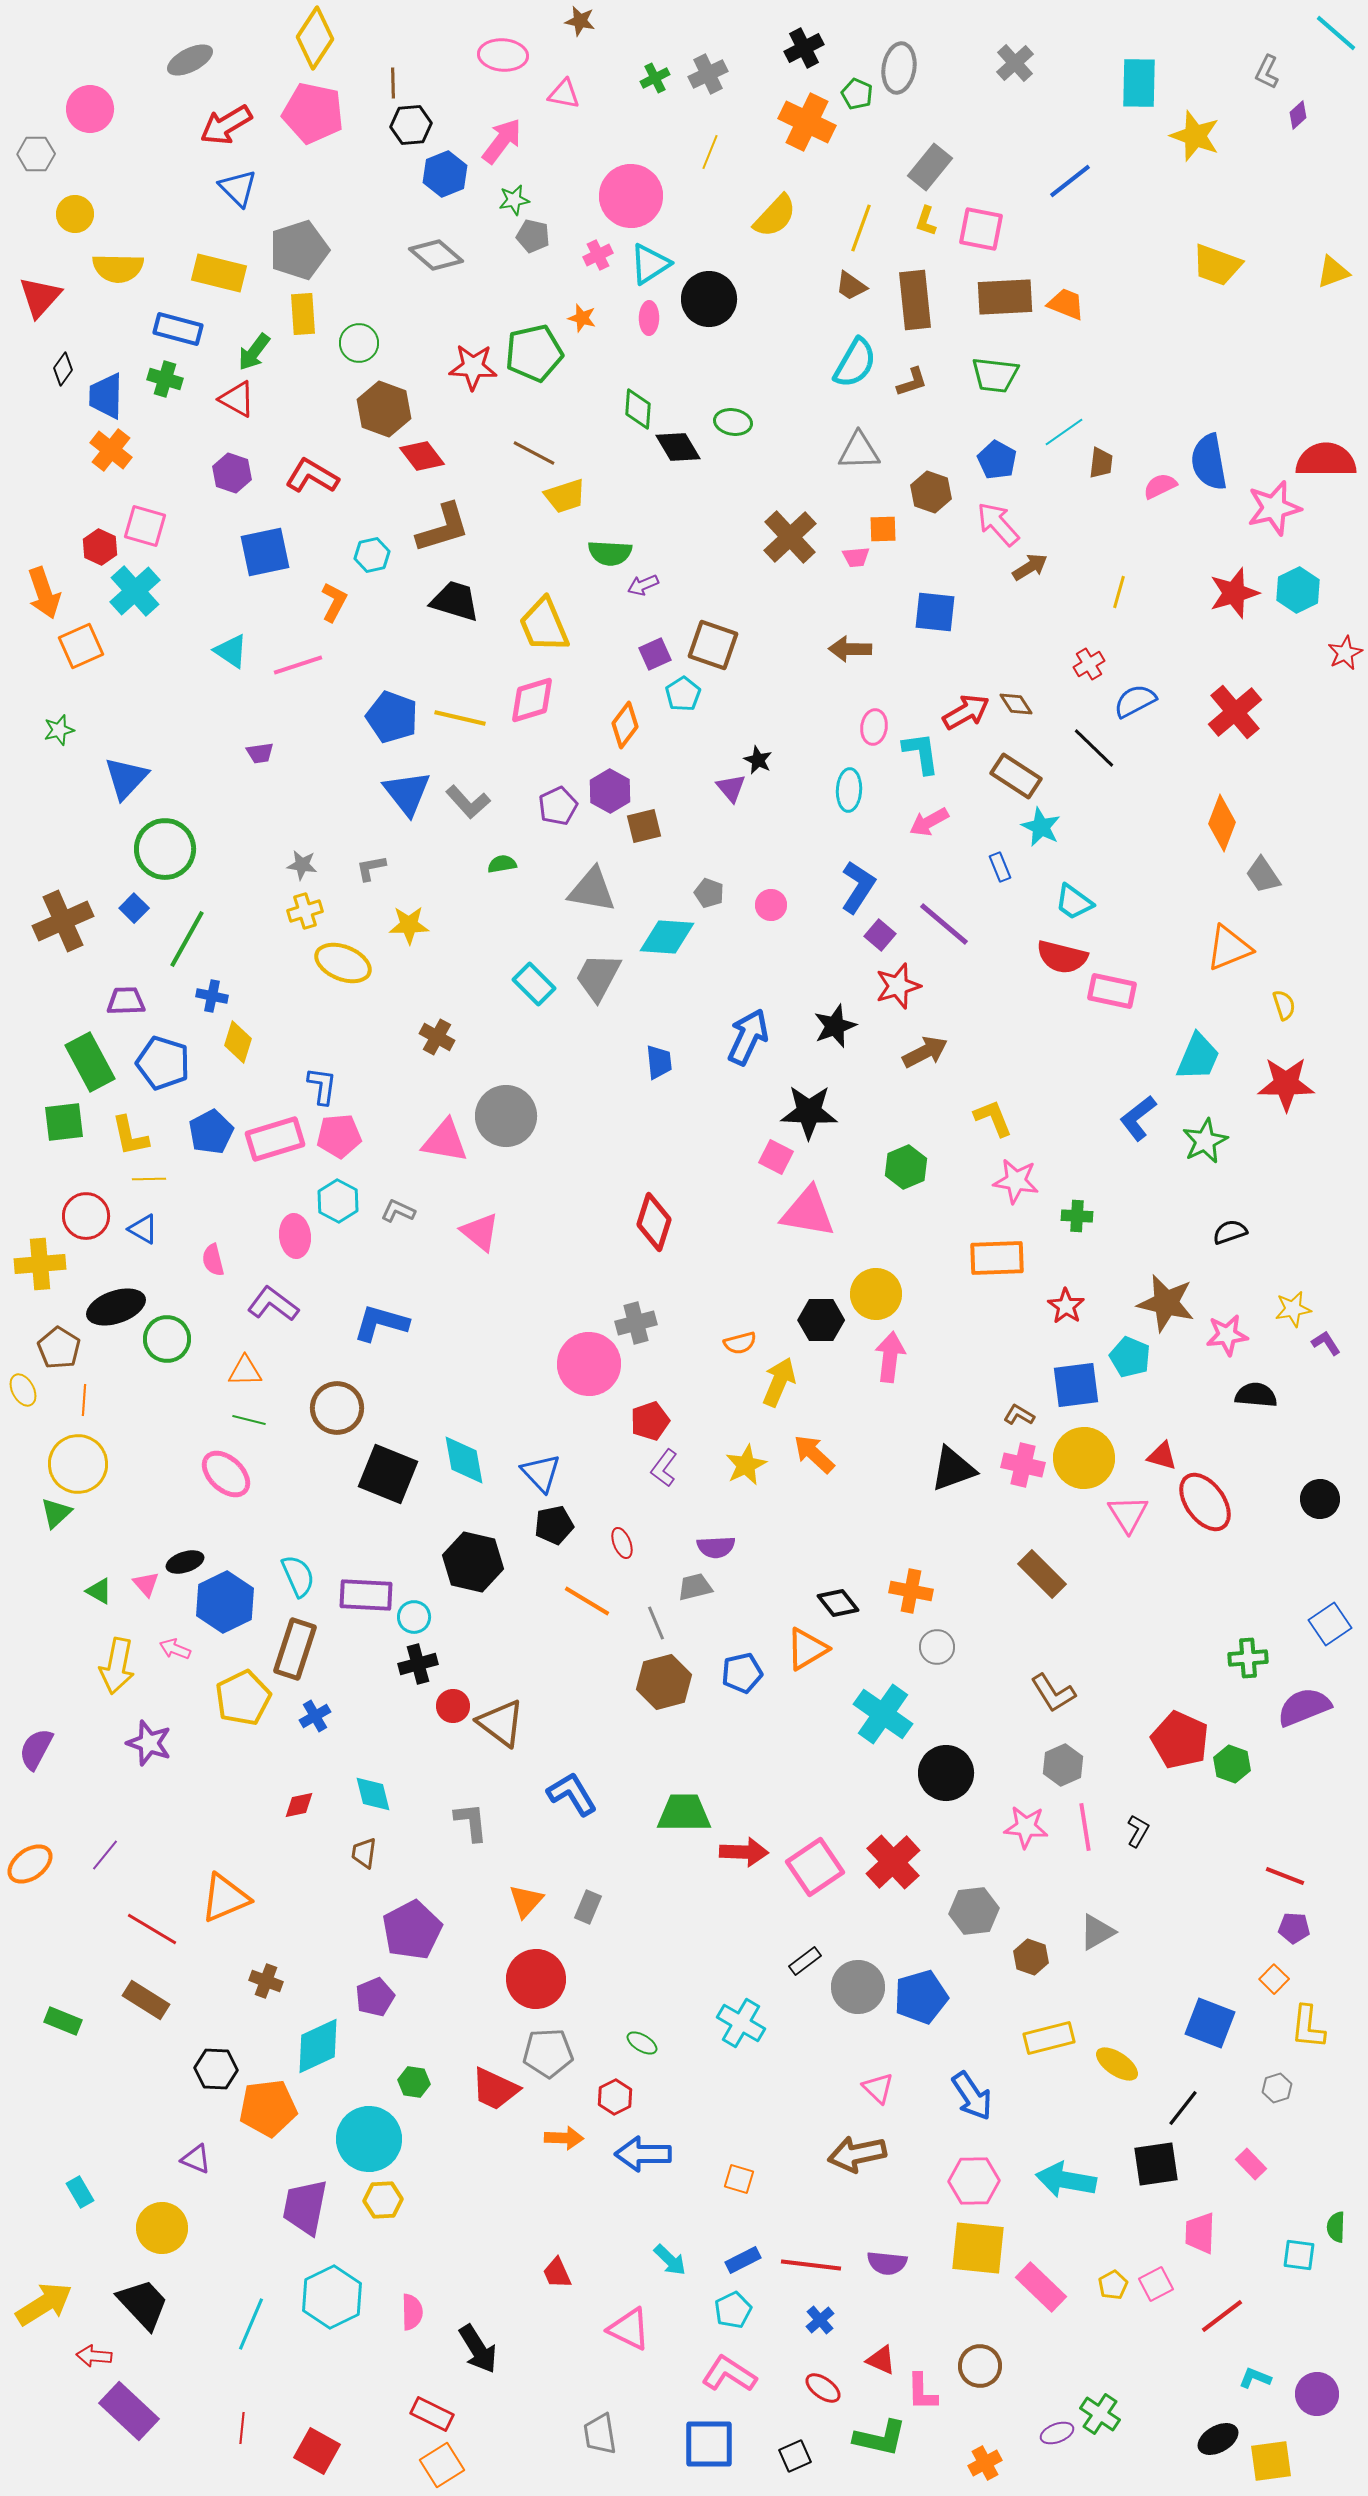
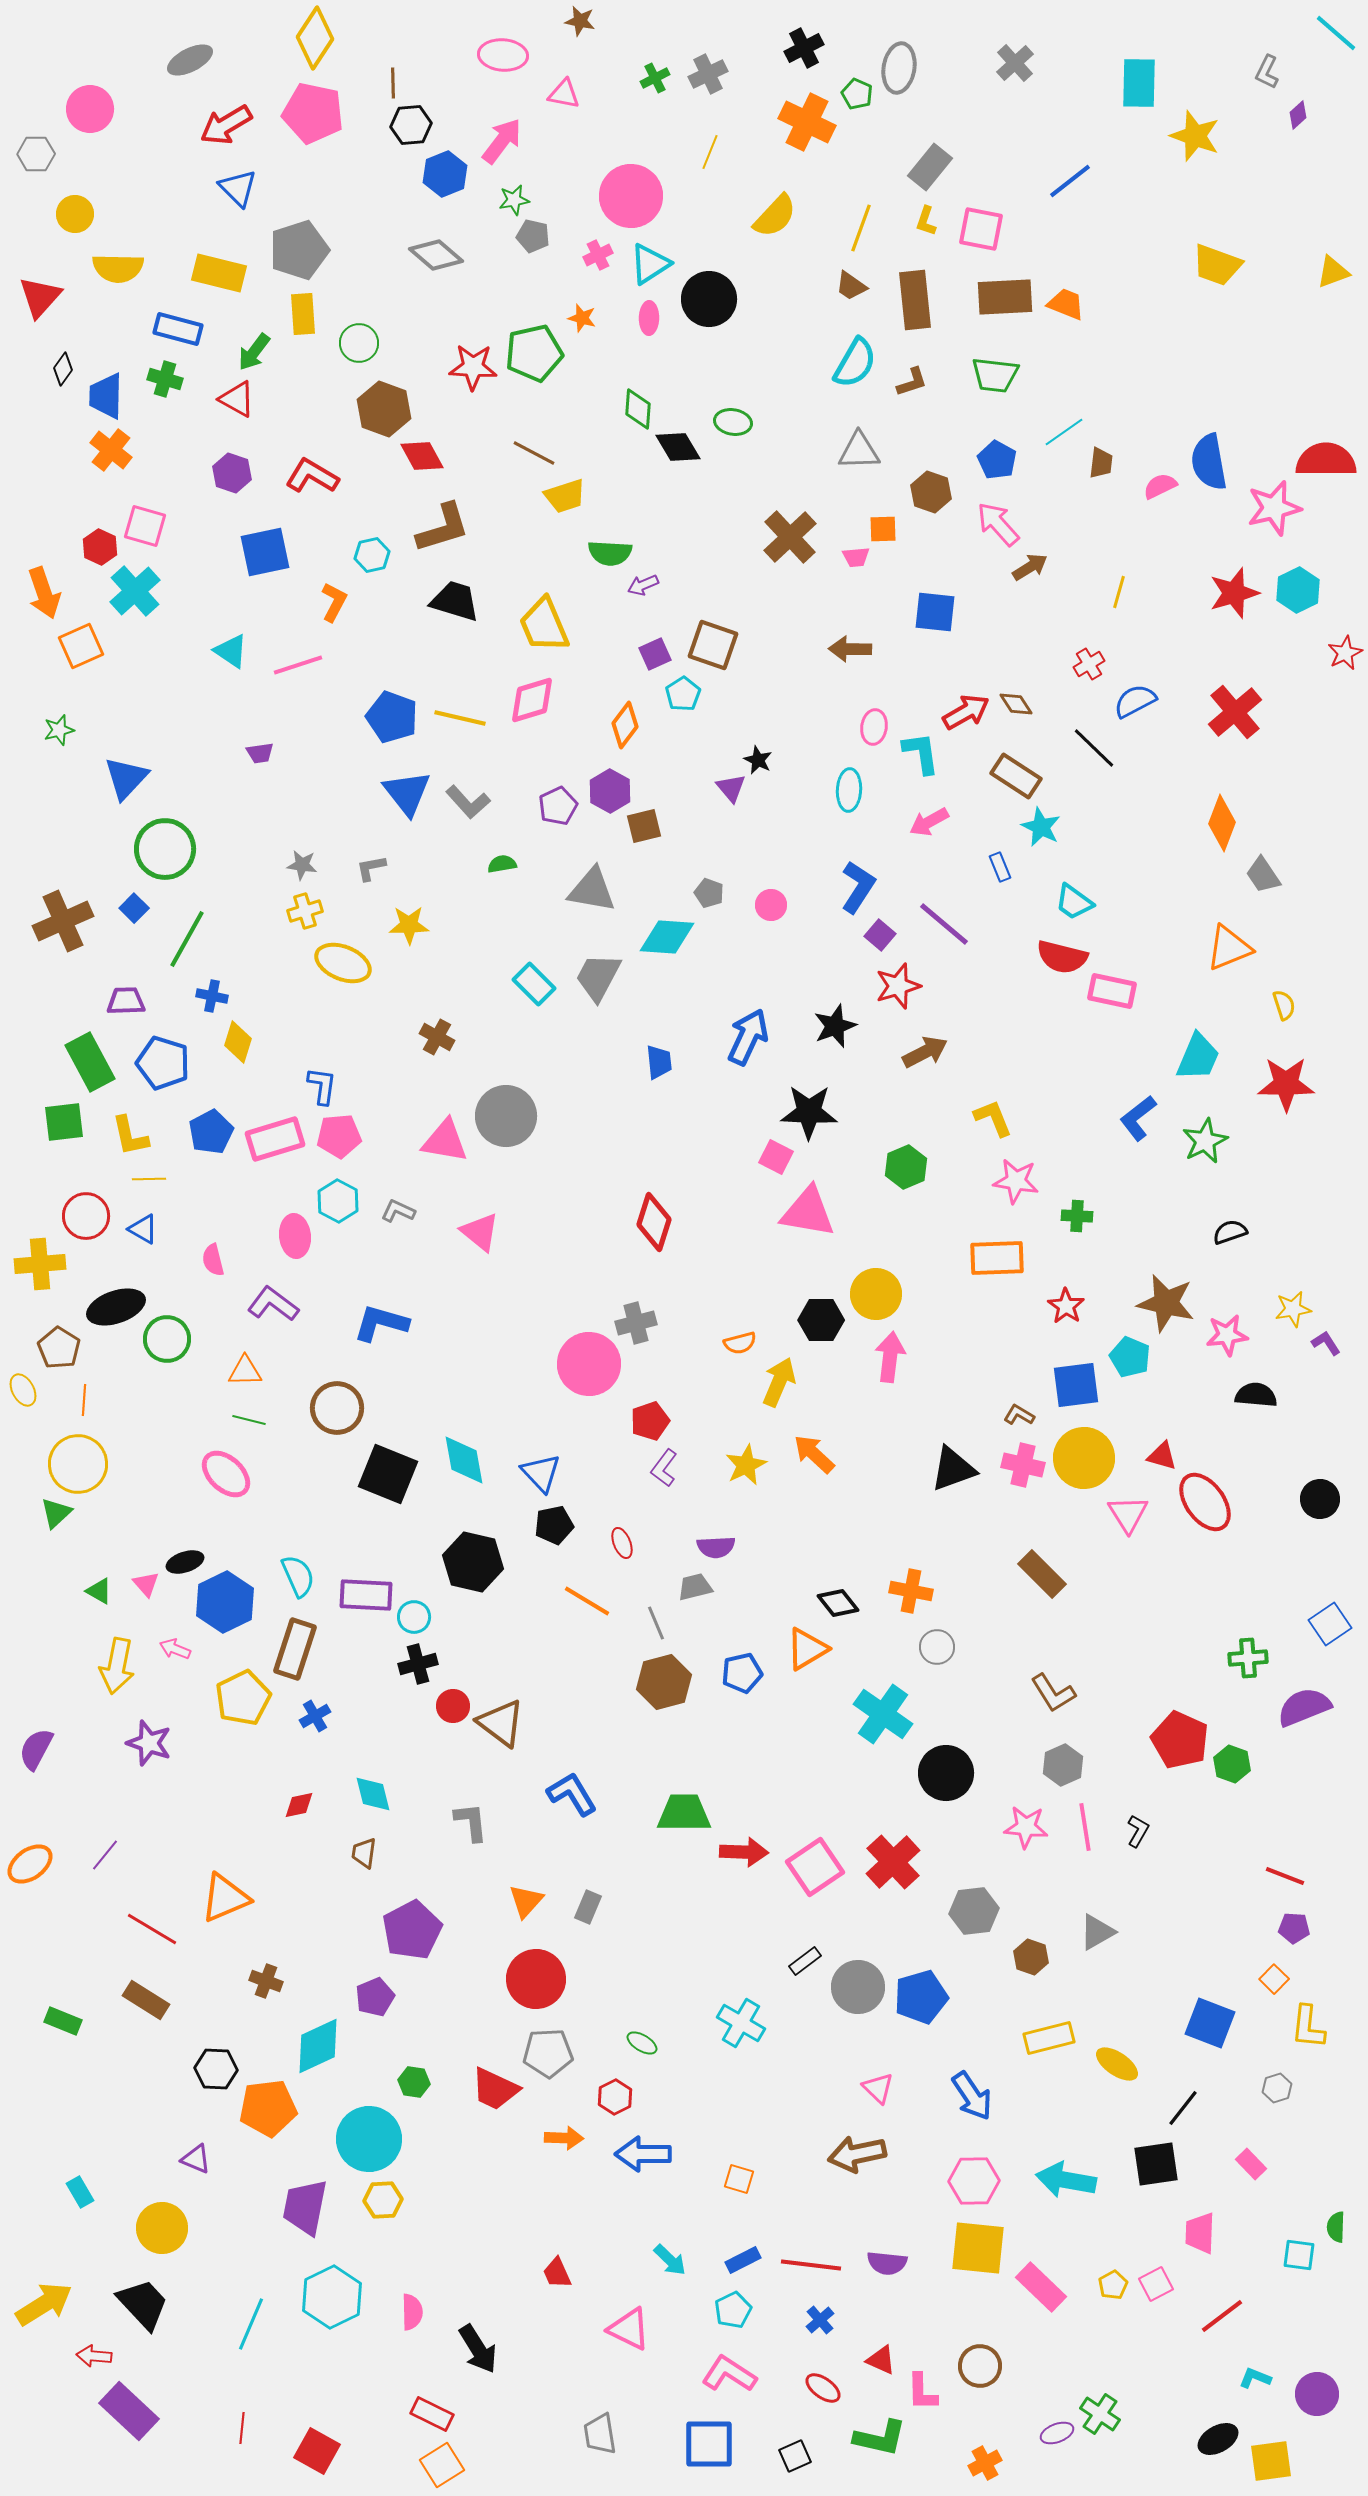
red diamond at (422, 456): rotated 9 degrees clockwise
